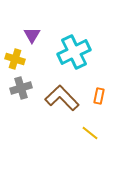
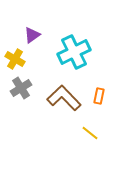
purple triangle: rotated 24 degrees clockwise
yellow cross: rotated 12 degrees clockwise
gray cross: rotated 15 degrees counterclockwise
brown L-shape: moved 2 px right
